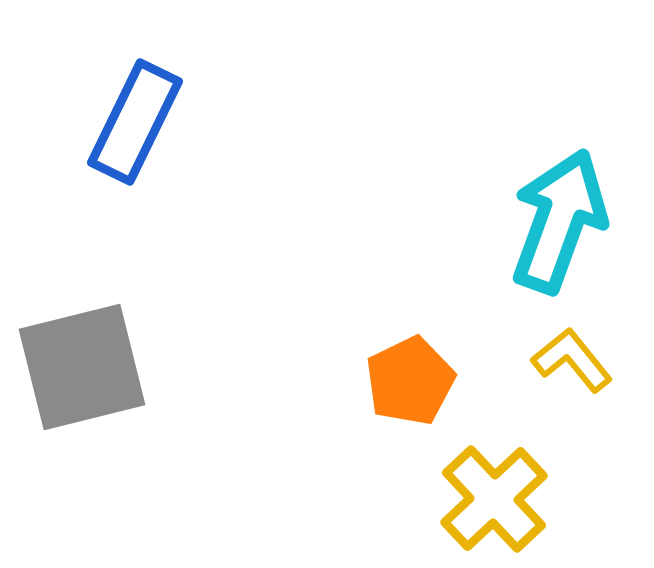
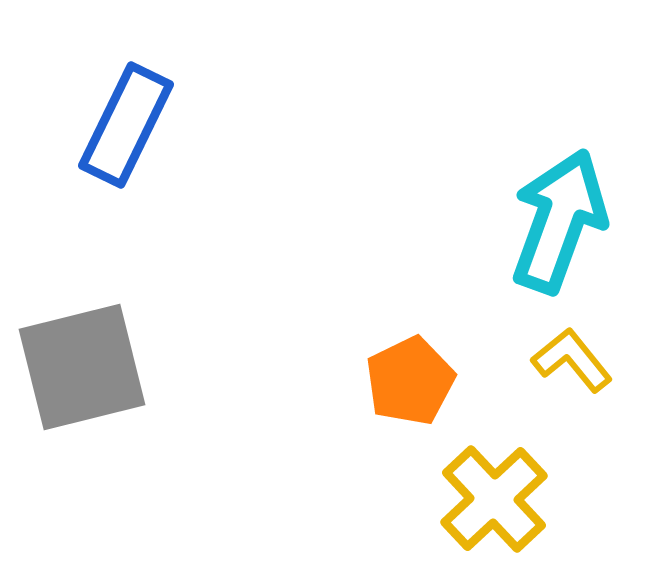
blue rectangle: moved 9 px left, 3 px down
